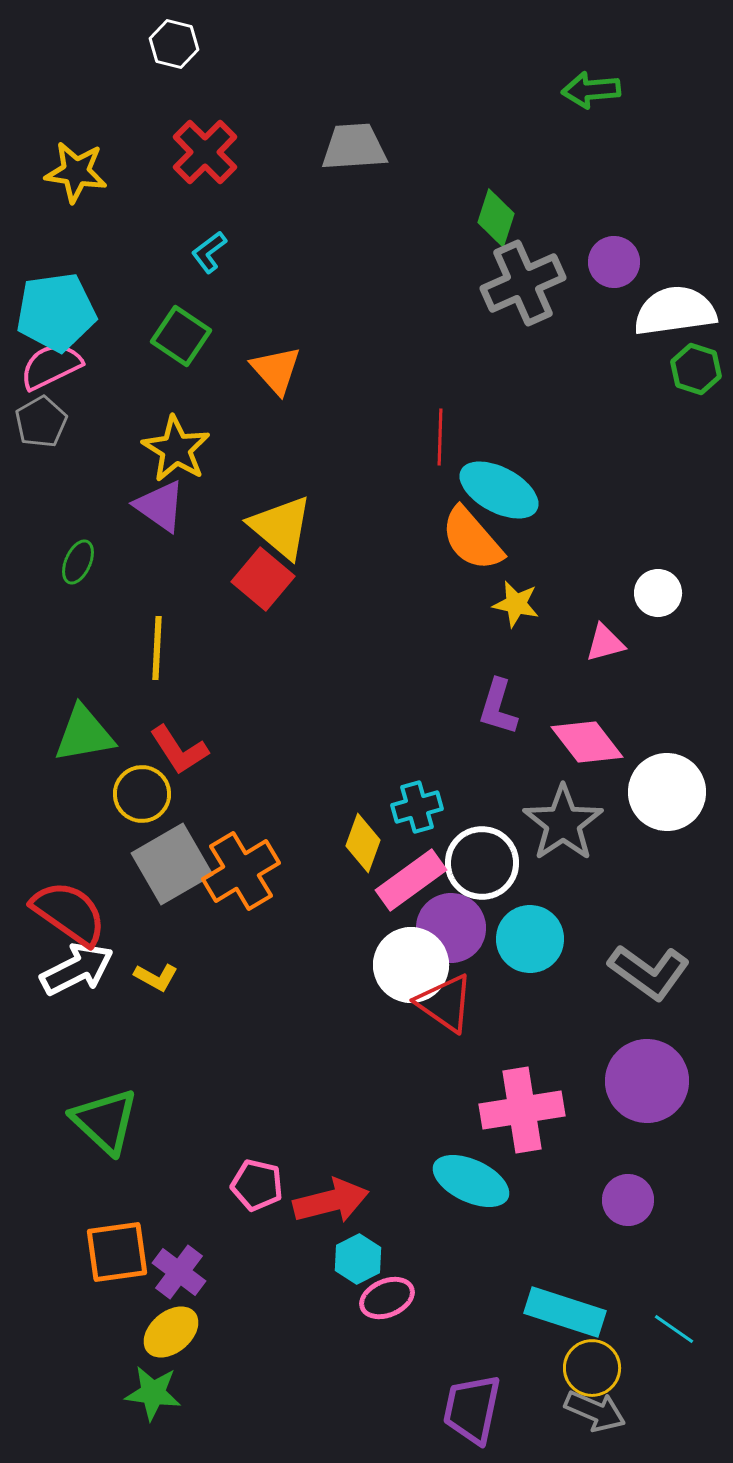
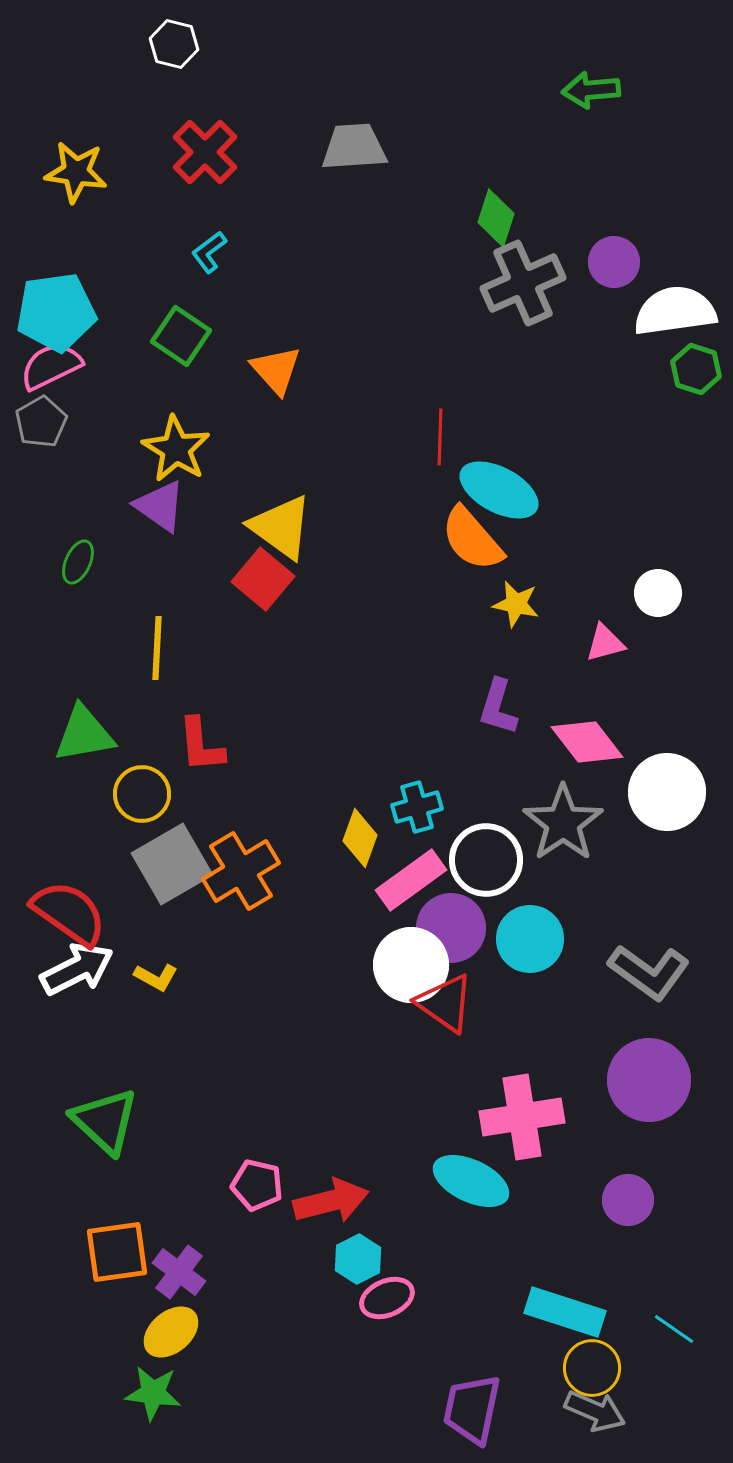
yellow triangle at (281, 527): rotated 4 degrees counterclockwise
red L-shape at (179, 750): moved 22 px right, 5 px up; rotated 28 degrees clockwise
yellow diamond at (363, 843): moved 3 px left, 5 px up
white circle at (482, 863): moved 4 px right, 3 px up
purple circle at (647, 1081): moved 2 px right, 1 px up
pink cross at (522, 1110): moved 7 px down
